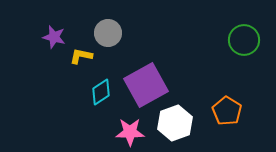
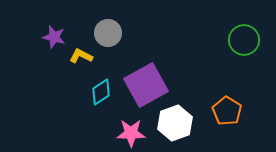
yellow L-shape: rotated 15 degrees clockwise
pink star: moved 1 px right, 1 px down
